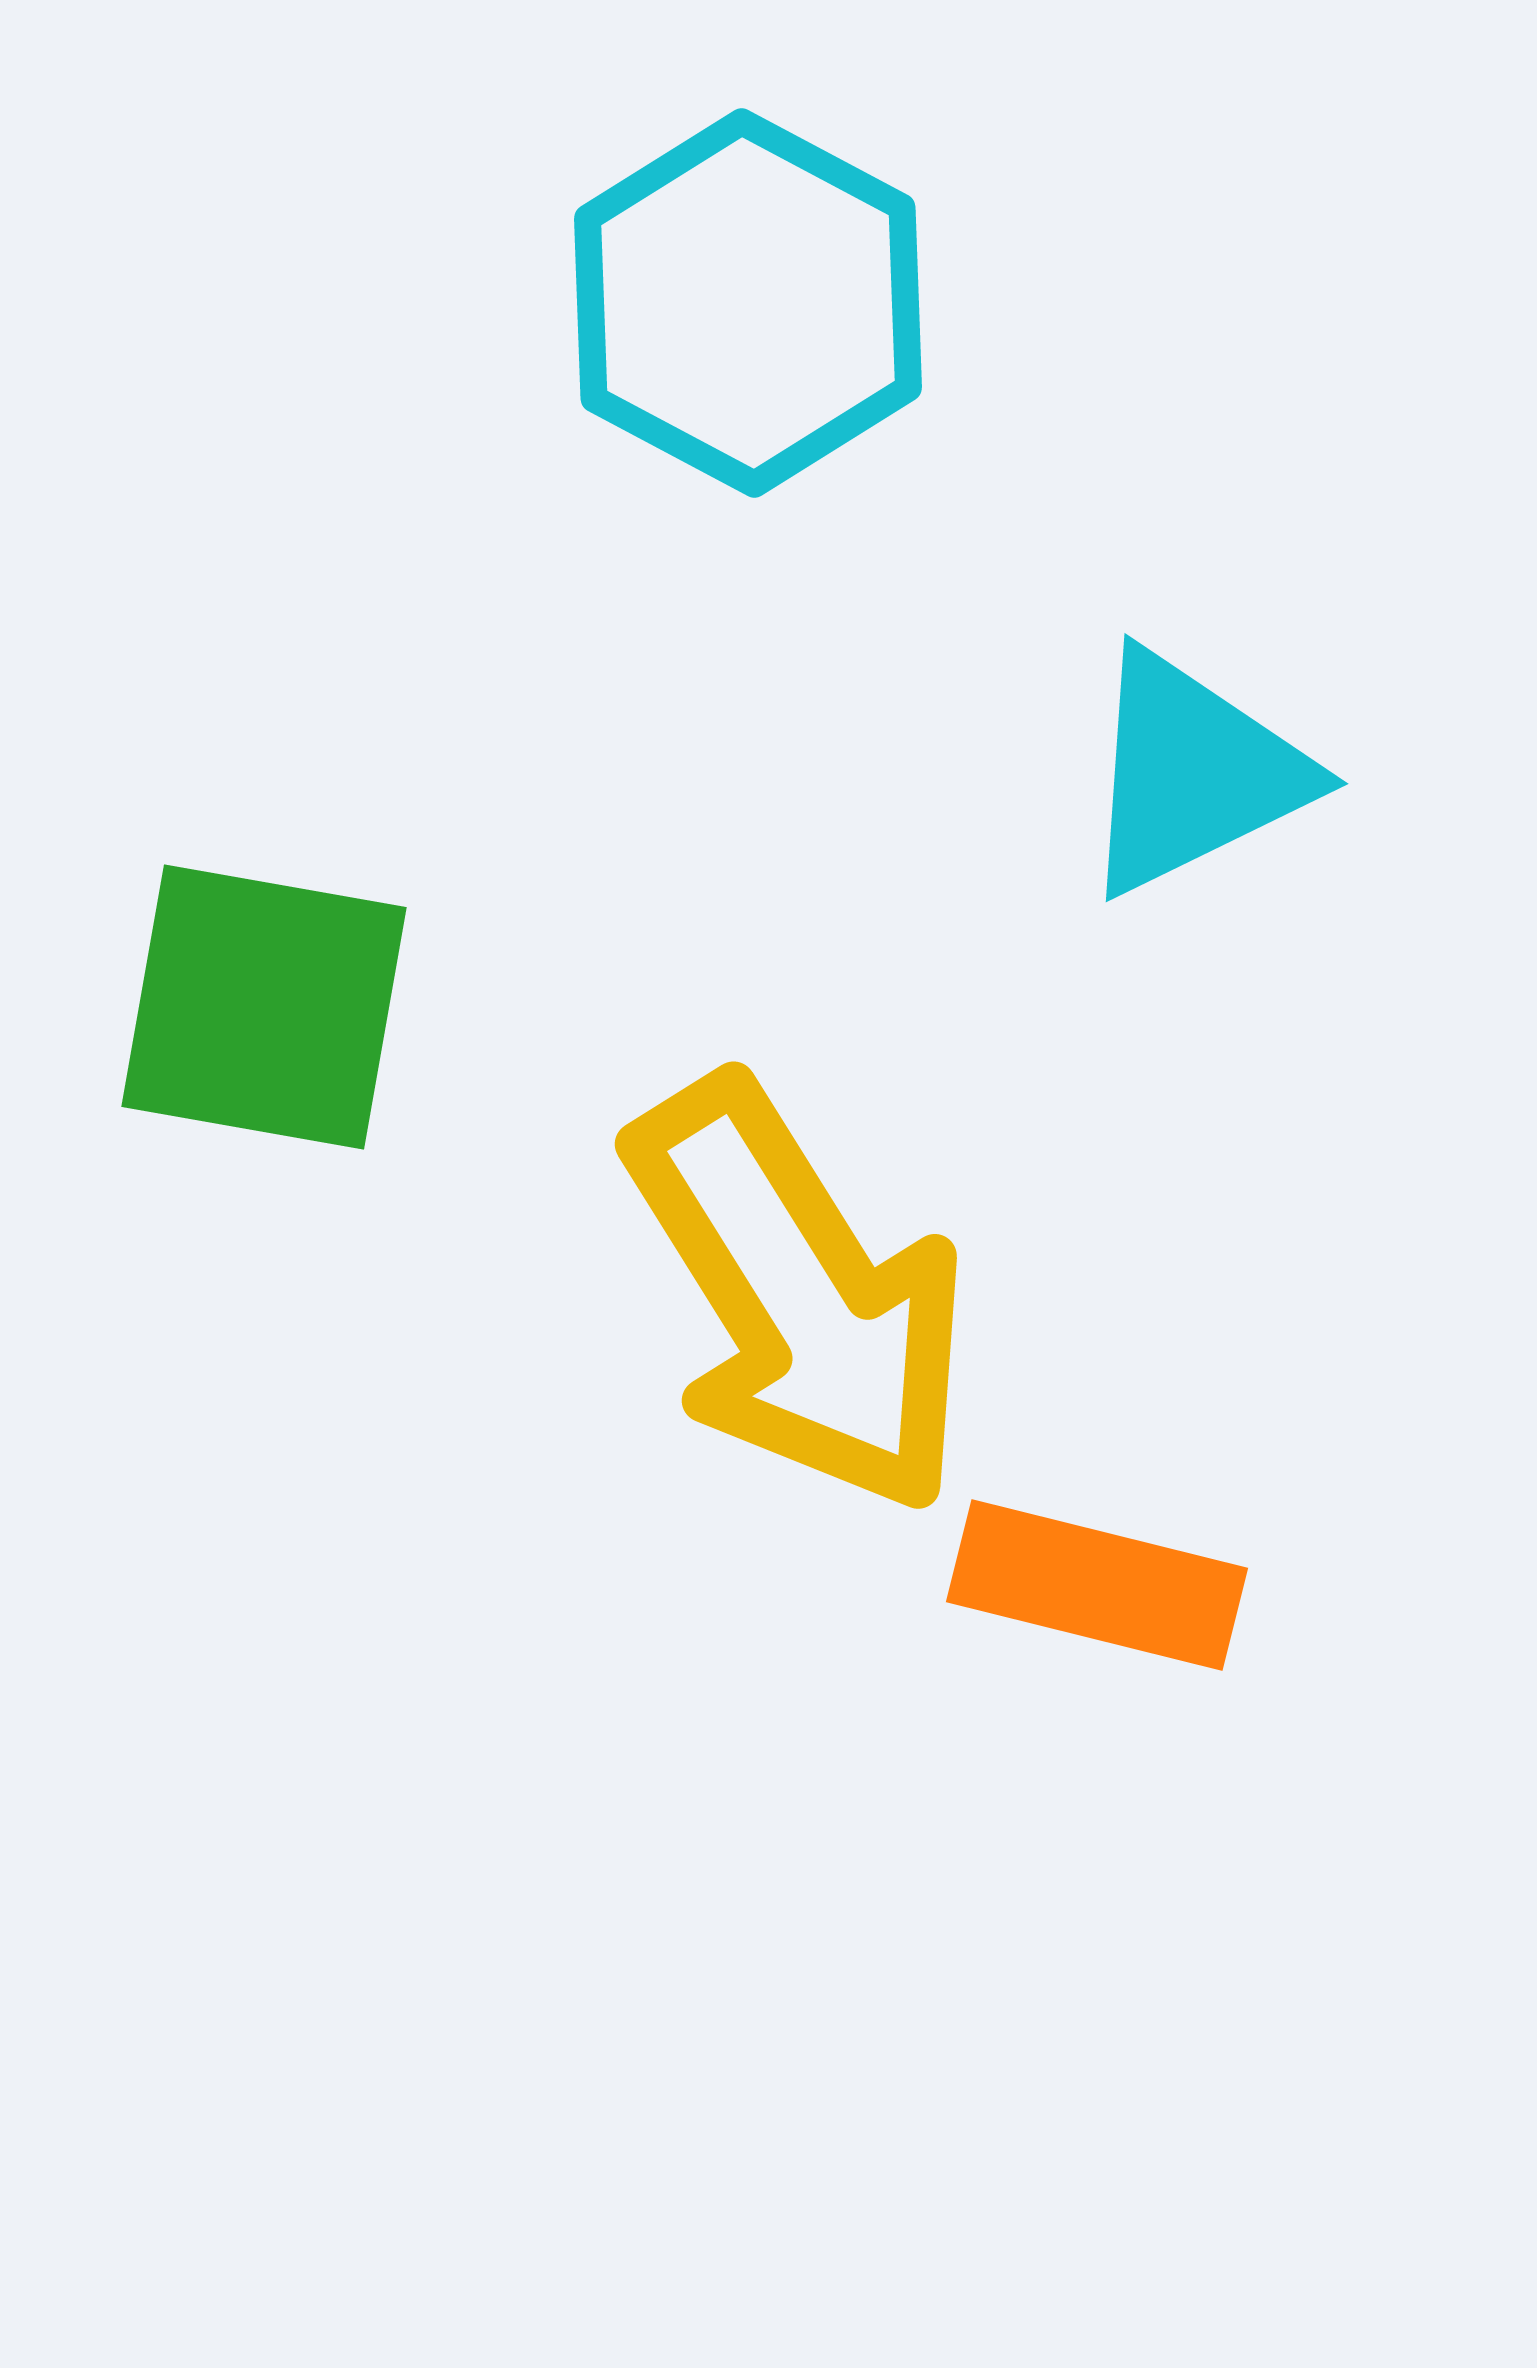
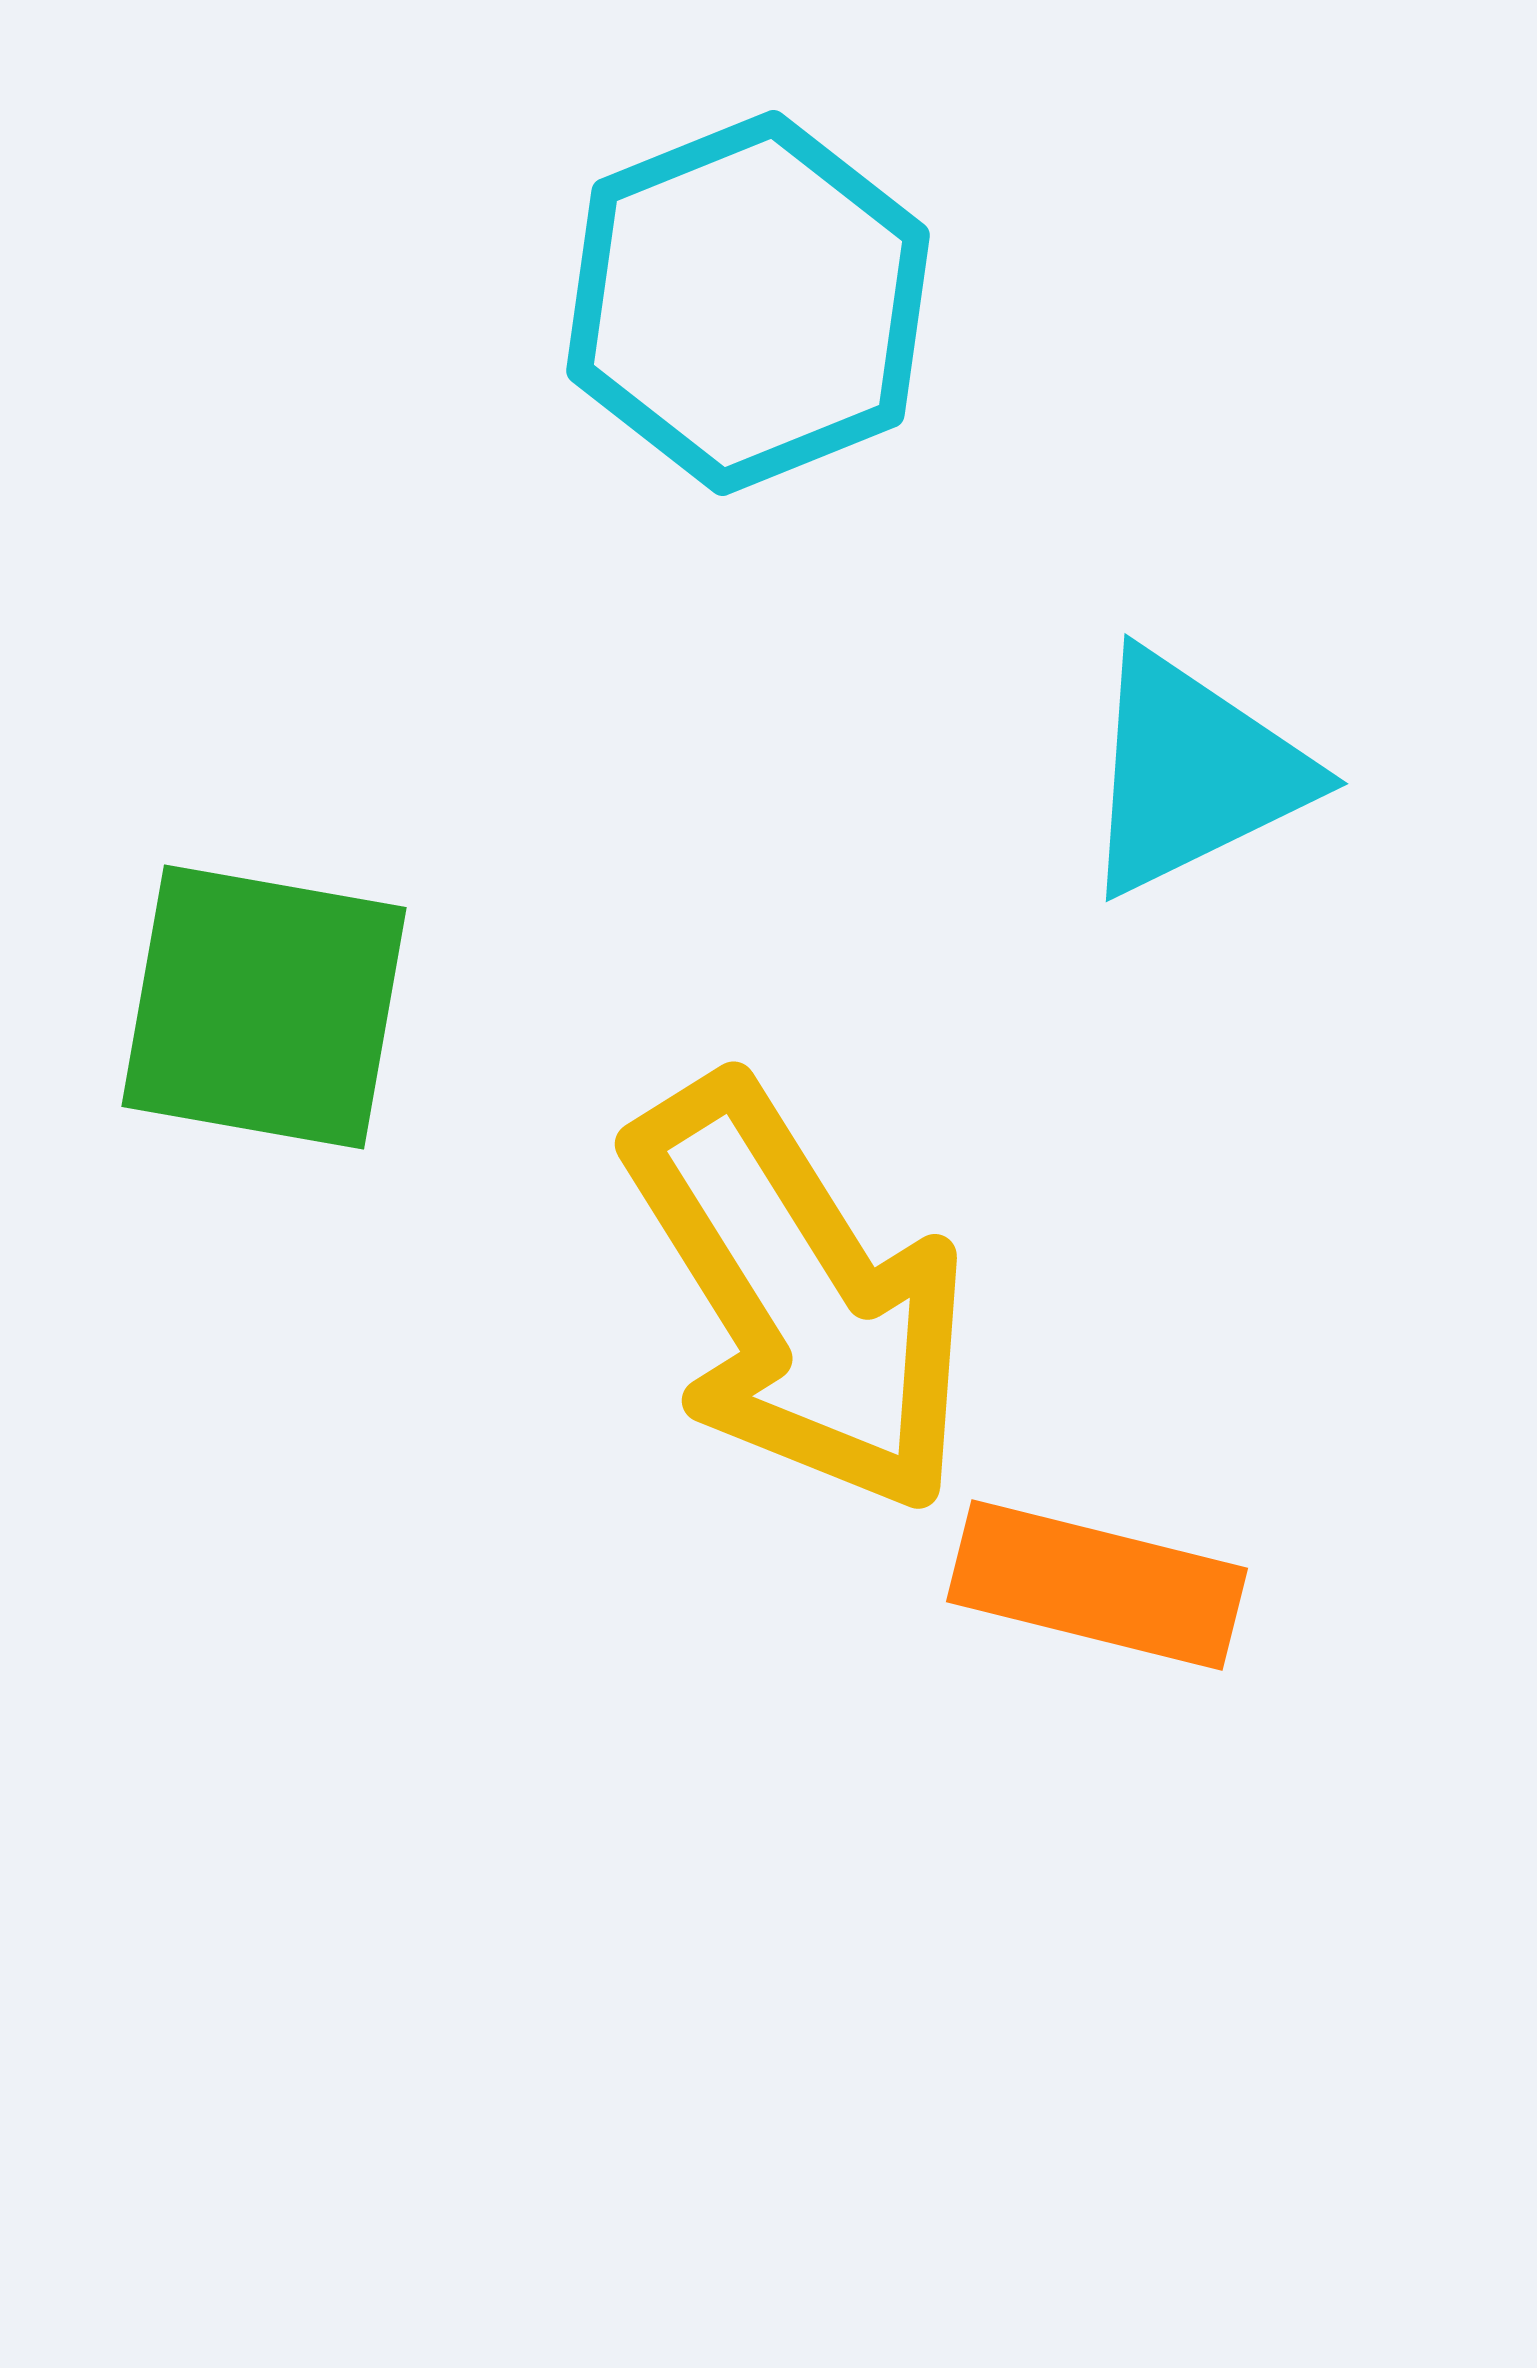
cyan hexagon: rotated 10 degrees clockwise
